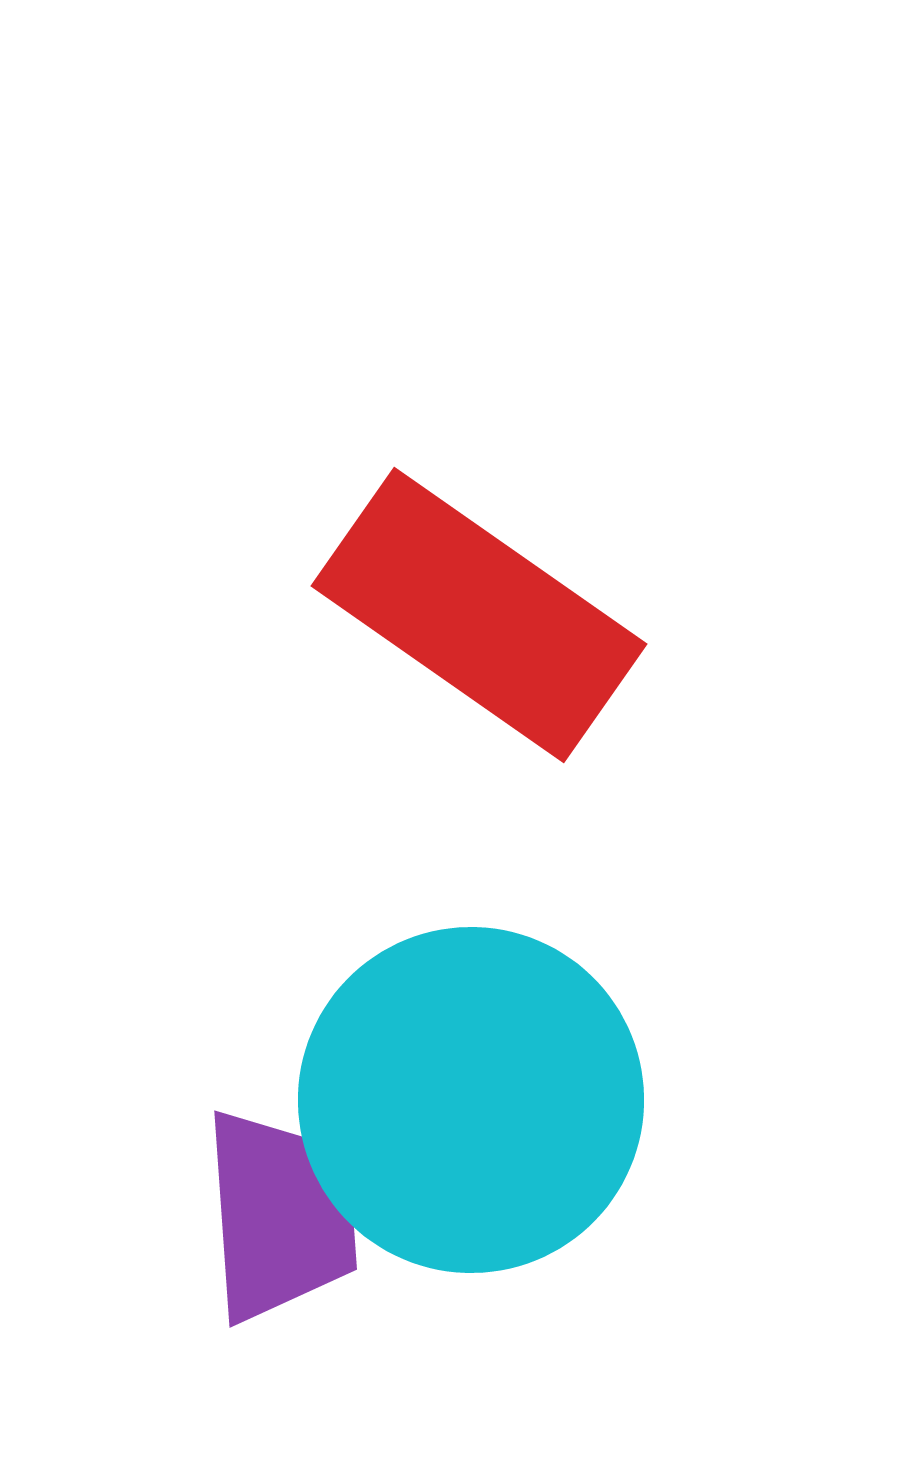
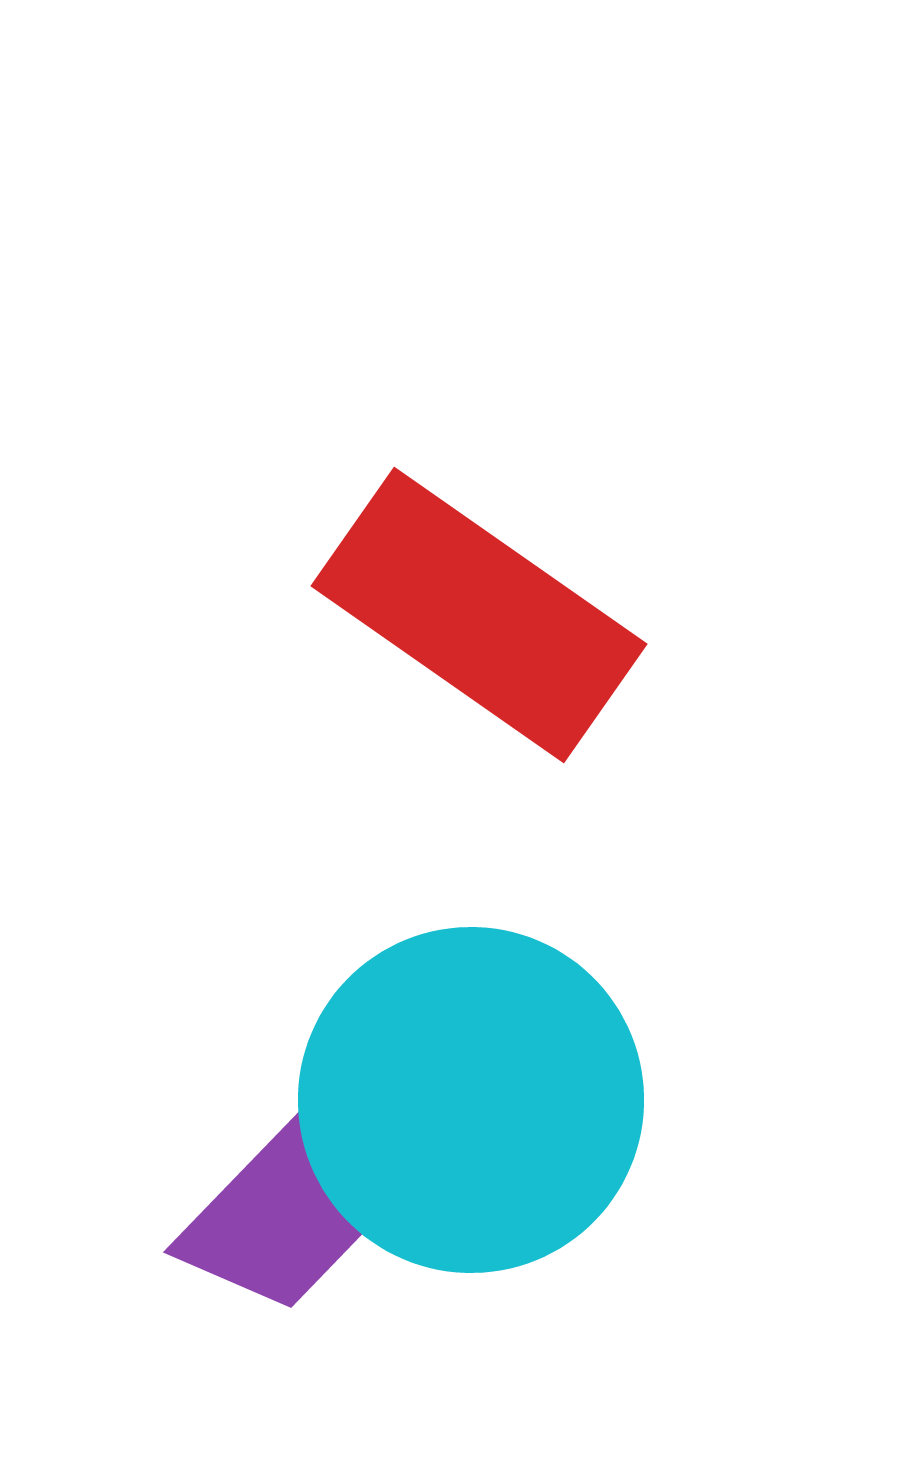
purple trapezoid: rotated 48 degrees clockwise
